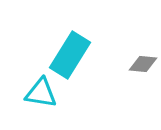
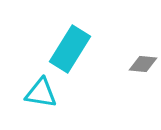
cyan rectangle: moved 6 px up
